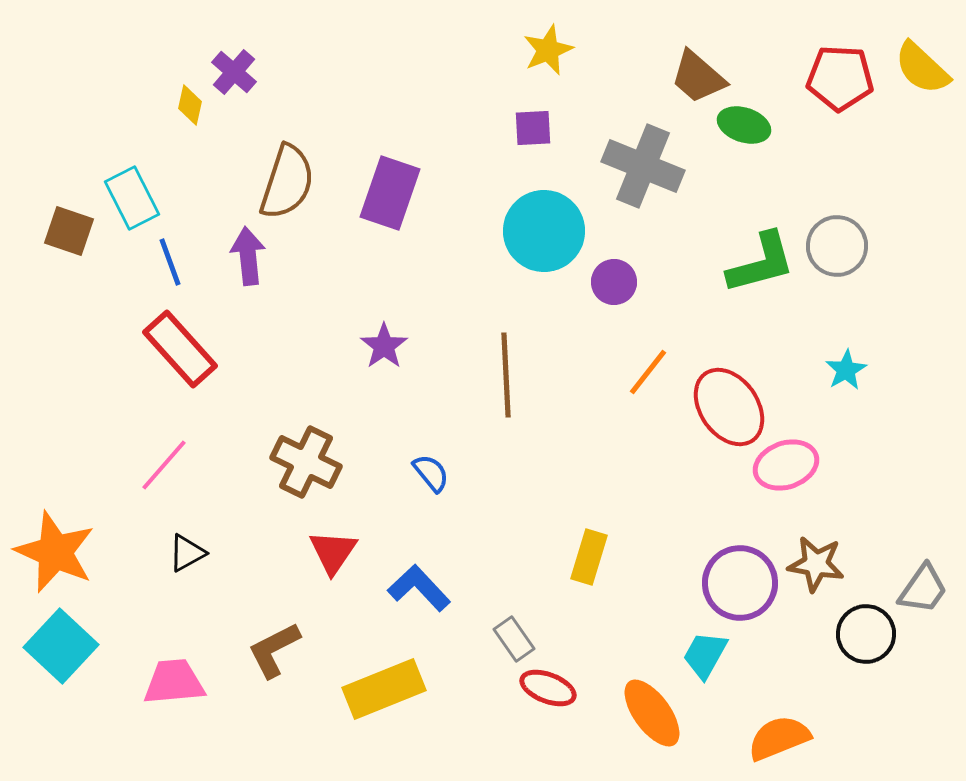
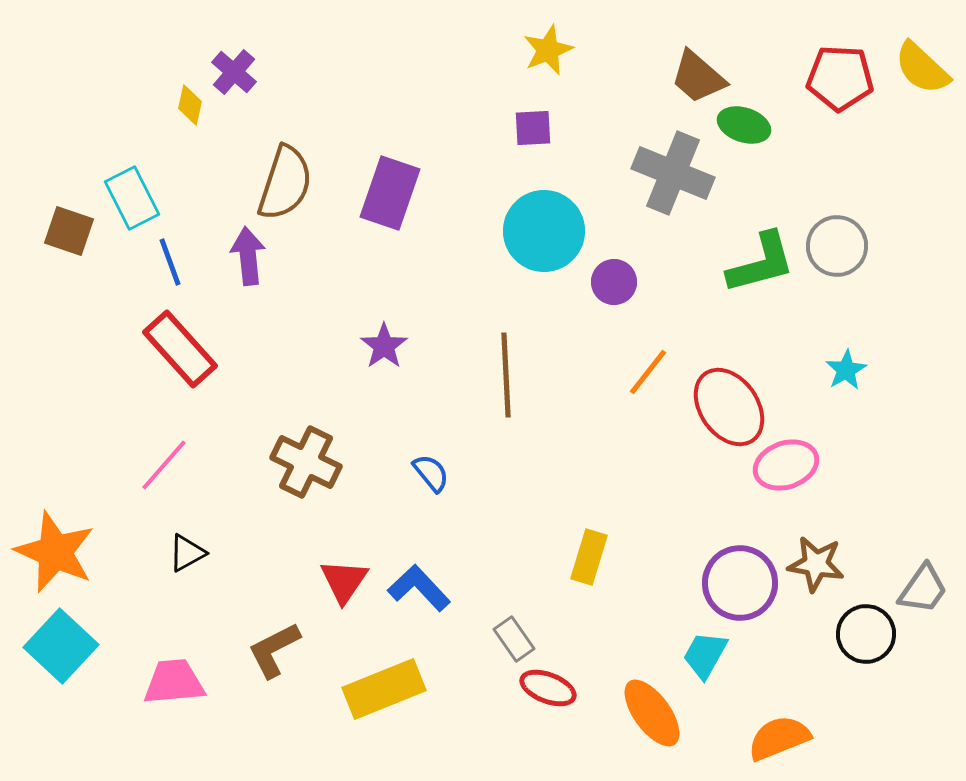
gray cross at (643, 166): moved 30 px right, 7 px down
brown semicircle at (287, 182): moved 2 px left, 1 px down
red triangle at (333, 552): moved 11 px right, 29 px down
